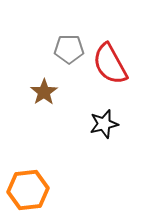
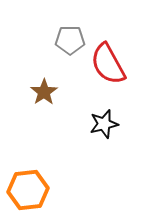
gray pentagon: moved 1 px right, 9 px up
red semicircle: moved 2 px left
